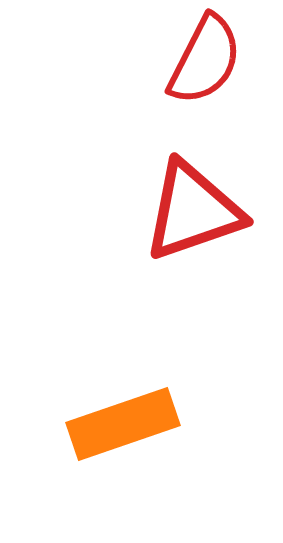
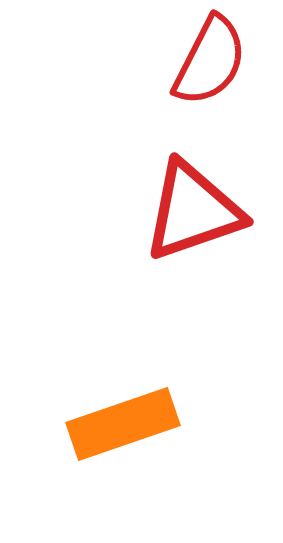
red semicircle: moved 5 px right, 1 px down
